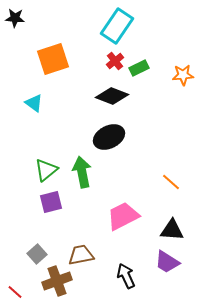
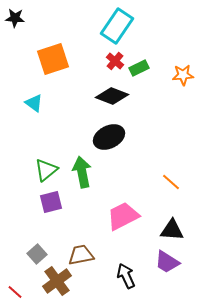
red cross: rotated 12 degrees counterclockwise
brown cross: rotated 16 degrees counterclockwise
